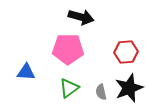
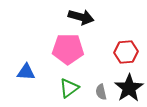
black star: rotated 12 degrees counterclockwise
